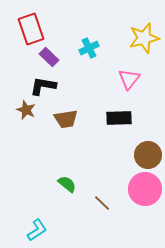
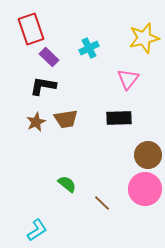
pink triangle: moved 1 px left
brown star: moved 10 px right, 12 px down; rotated 24 degrees clockwise
